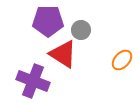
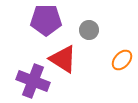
purple pentagon: moved 2 px left, 1 px up
gray circle: moved 8 px right
red triangle: moved 5 px down
